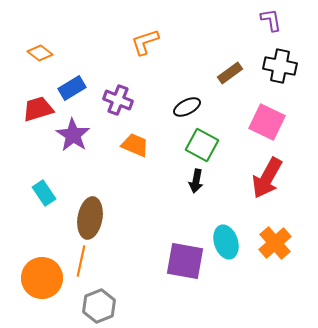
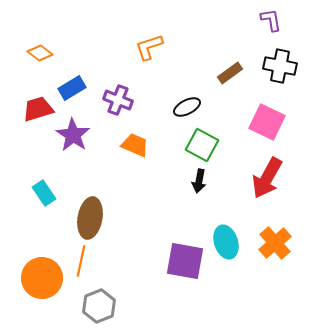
orange L-shape: moved 4 px right, 5 px down
black arrow: moved 3 px right
